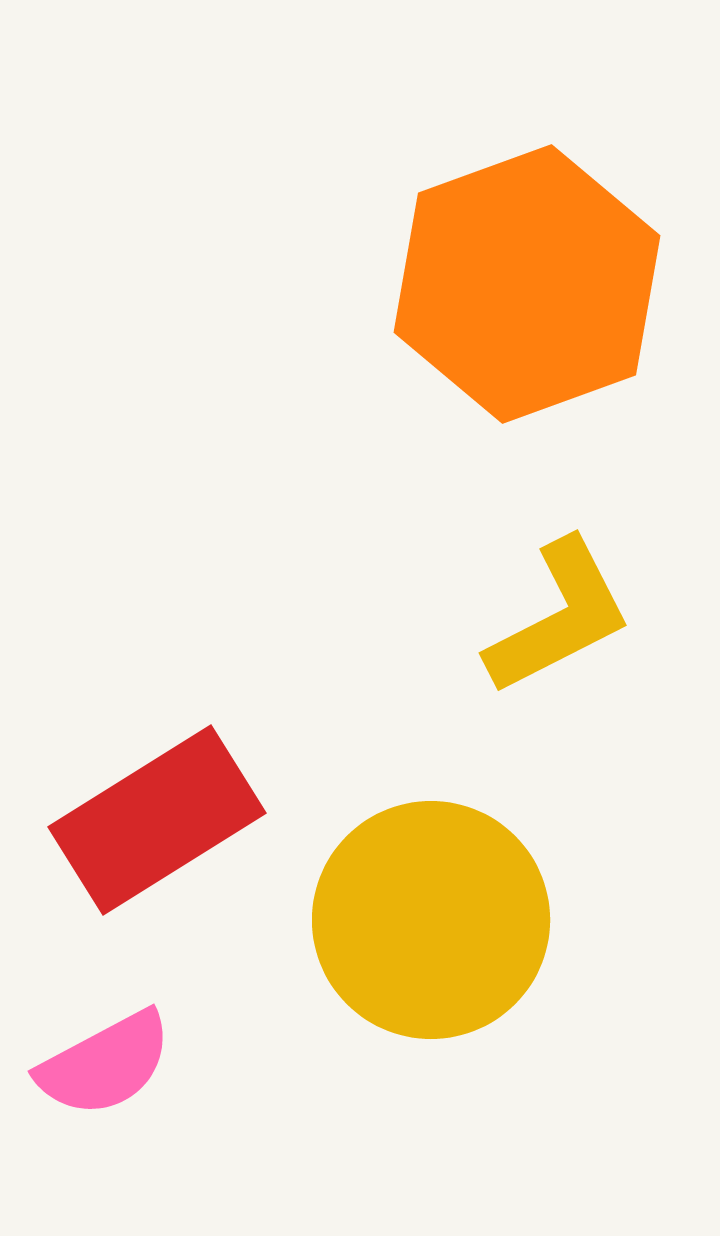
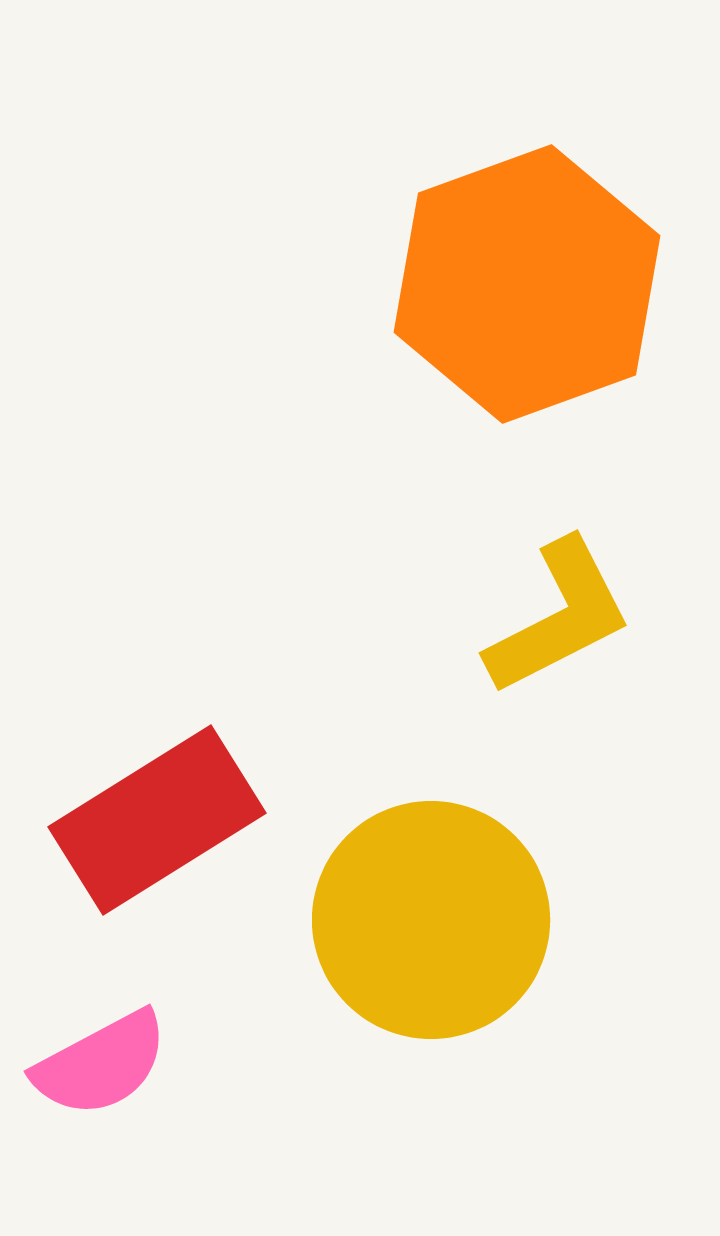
pink semicircle: moved 4 px left
